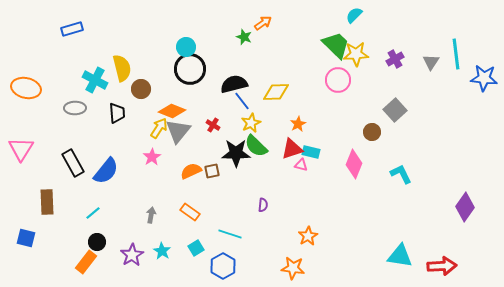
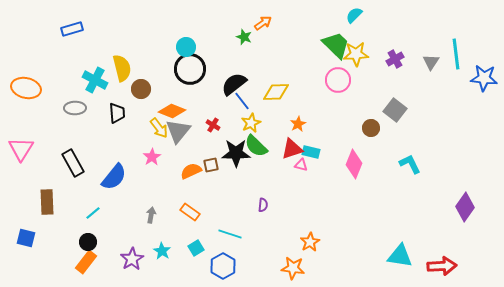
black semicircle at (234, 84): rotated 24 degrees counterclockwise
gray square at (395, 110): rotated 10 degrees counterclockwise
yellow arrow at (159, 128): rotated 110 degrees clockwise
brown circle at (372, 132): moved 1 px left, 4 px up
blue semicircle at (106, 171): moved 8 px right, 6 px down
brown square at (212, 171): moved 1 px left, 6 px up
cyan L-shape at (401, 174): moved 9 px right, 10 px up
orange star at (308, 236): moved 2 px right, 6 px down
black circle at (97, 242): moved 9 px left
purple star at (132, 255): moved 4 px down
